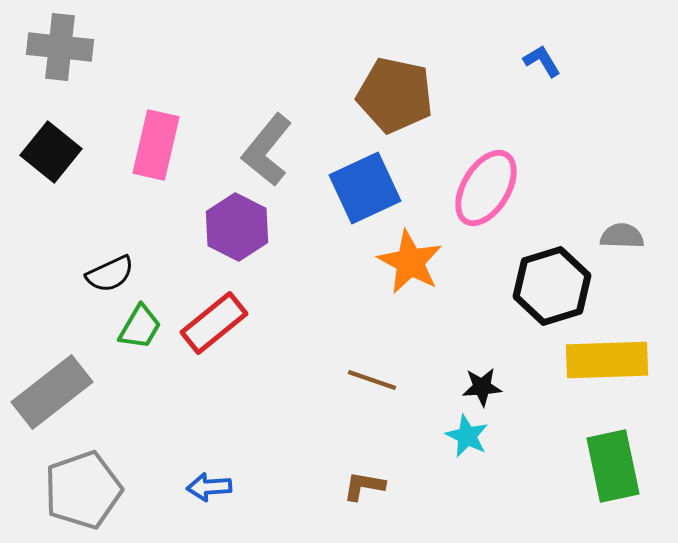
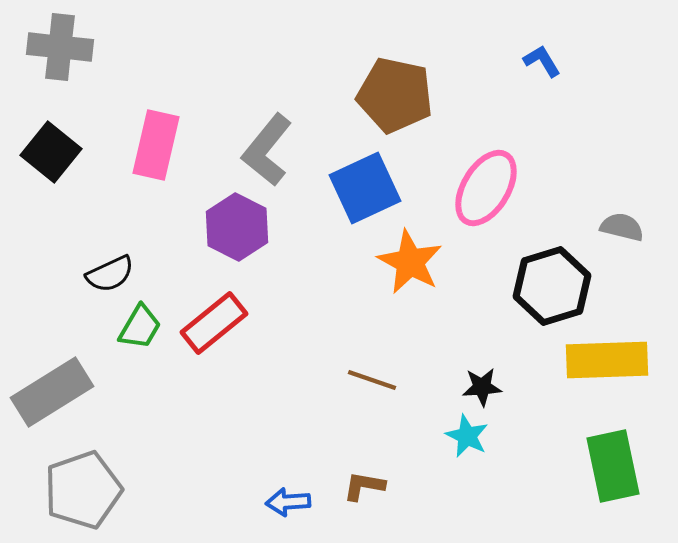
gray semicircle: moved 9 px up; rotated 12 degrees clockwise
gray rectangle: rotated 6 degrees clockwise
blue arrow: moved 79 px right, 15 px down
